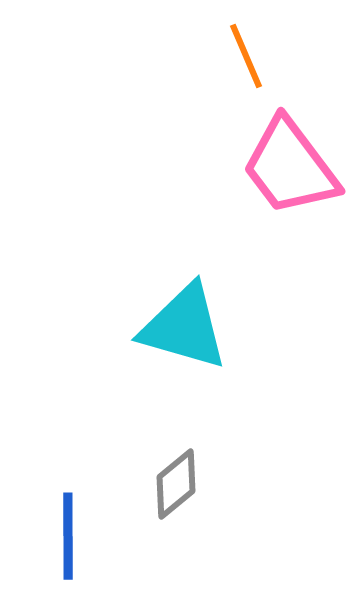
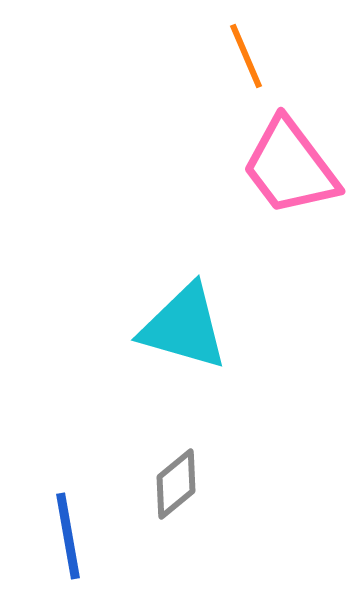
blue line: rotated 10 degrees counterclockwise
